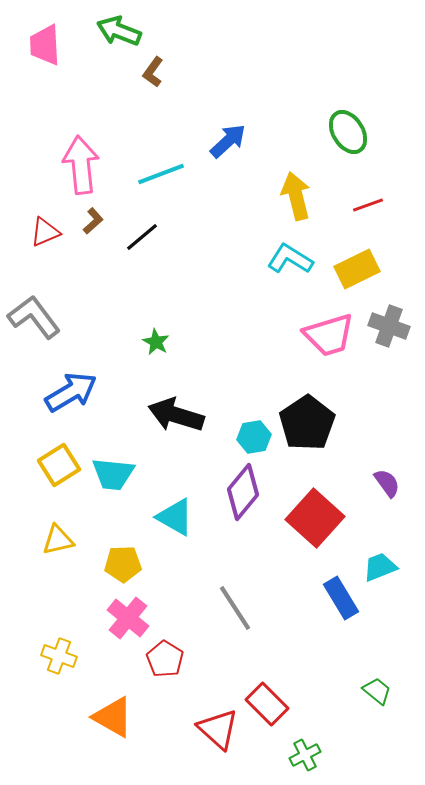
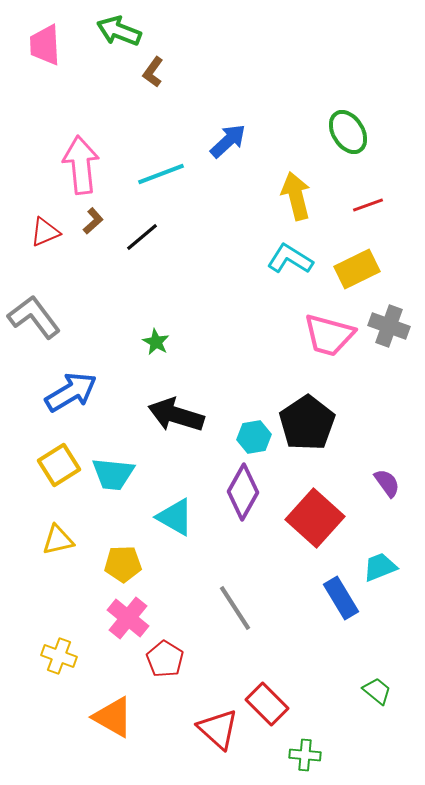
pink trapezoid at (329, 335): rotated 32 degrees clockwise
purple diamond at (243, 492): rotated 10 degrees counterclockwise
green cross at (305, 755): rotated 32 degrees clockwise
